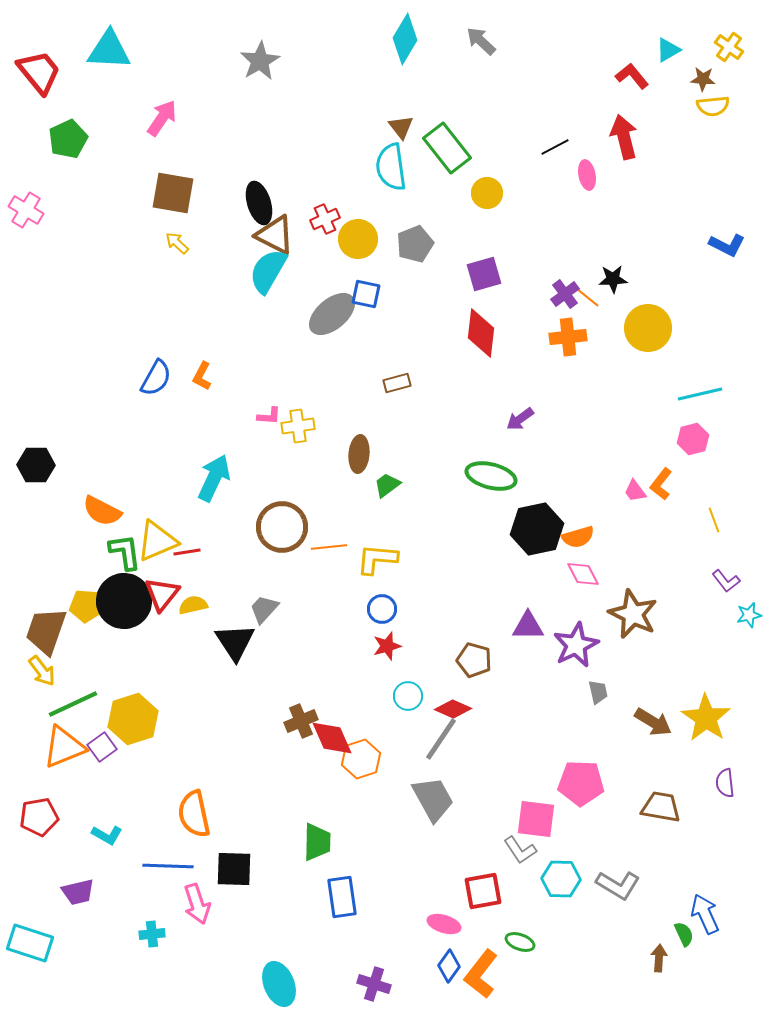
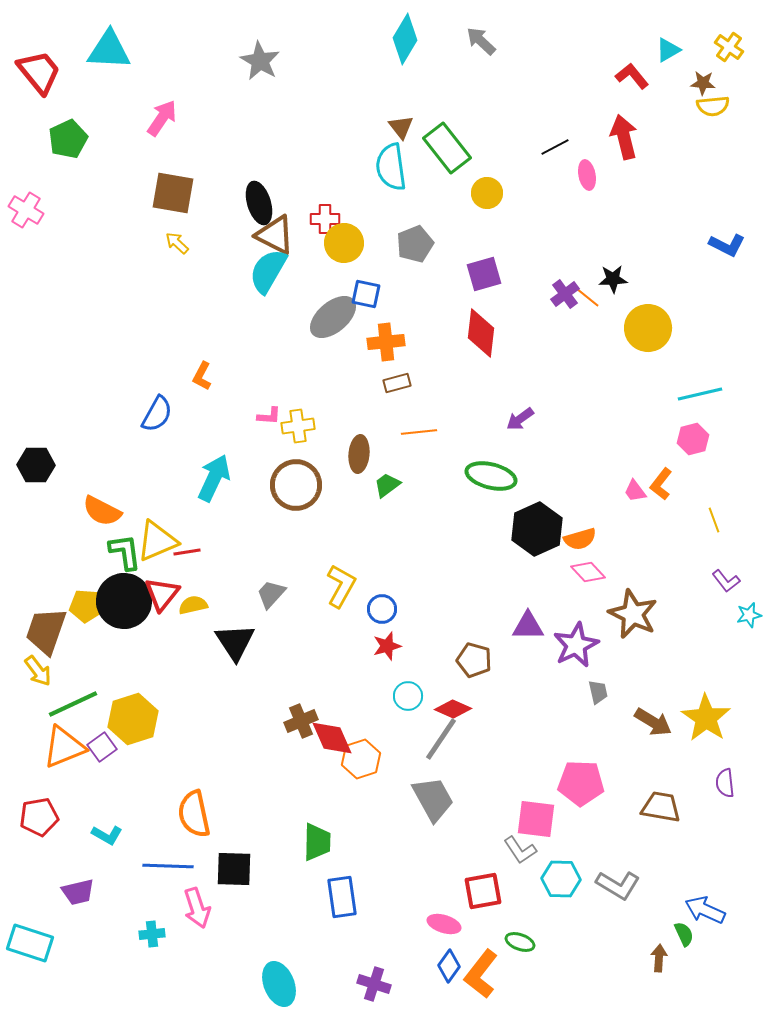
gray star at (260, 61): rotated 12 degrees counterclockwise
brown star at (703, 79): moved 4 px down
red cross at (325, 219): rotated 24 degrees clockwise
yellow circle at (358, 239): moved 14 px left, 4 px down
gray ellipse at (332, 314): moved 1 px right, 3 px down
orange cross at (568, 337): moved 182 px left, 5 px down
blue semicircle at (156, 378): moved 1 px right, 36 px down
brown circle at (282, 527): moved 14 px right, 42 px up
black hexagon at (537, 529): rotated 12 degrees counterclockwise
orange semicircle at (578, 537): moved 2 px right, 2 px down
orange line at (329, 547): moved 90 px right, 115 px up
yellow L-shape at (377, 559): moved 36 px left, 27 px down; rotated 114 degrees clockwise
pink diamond at (583, 574): moved 5 px right, 2 px up; rotated 16 degrees counterclockwise
gray trapezoid at (264, 609): moved 7 px right, 15 px up
yellow arrow at (42, 671): moved 4 px left
pink arrow at (197, 904): moved 4 px down
blue arrow at (705, 914): moved 4 px up; rotated 42 degrees counterclockwise
